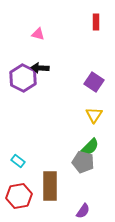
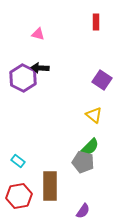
purple square: moved 8 px right, 2 px up
yellow triangle: rotated 24 degrees counterclockwise
